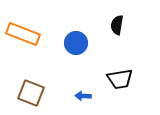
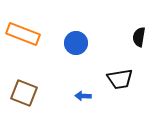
black semicircle: moved 22 px right, 12 px down
brown square: moved 7 px left
